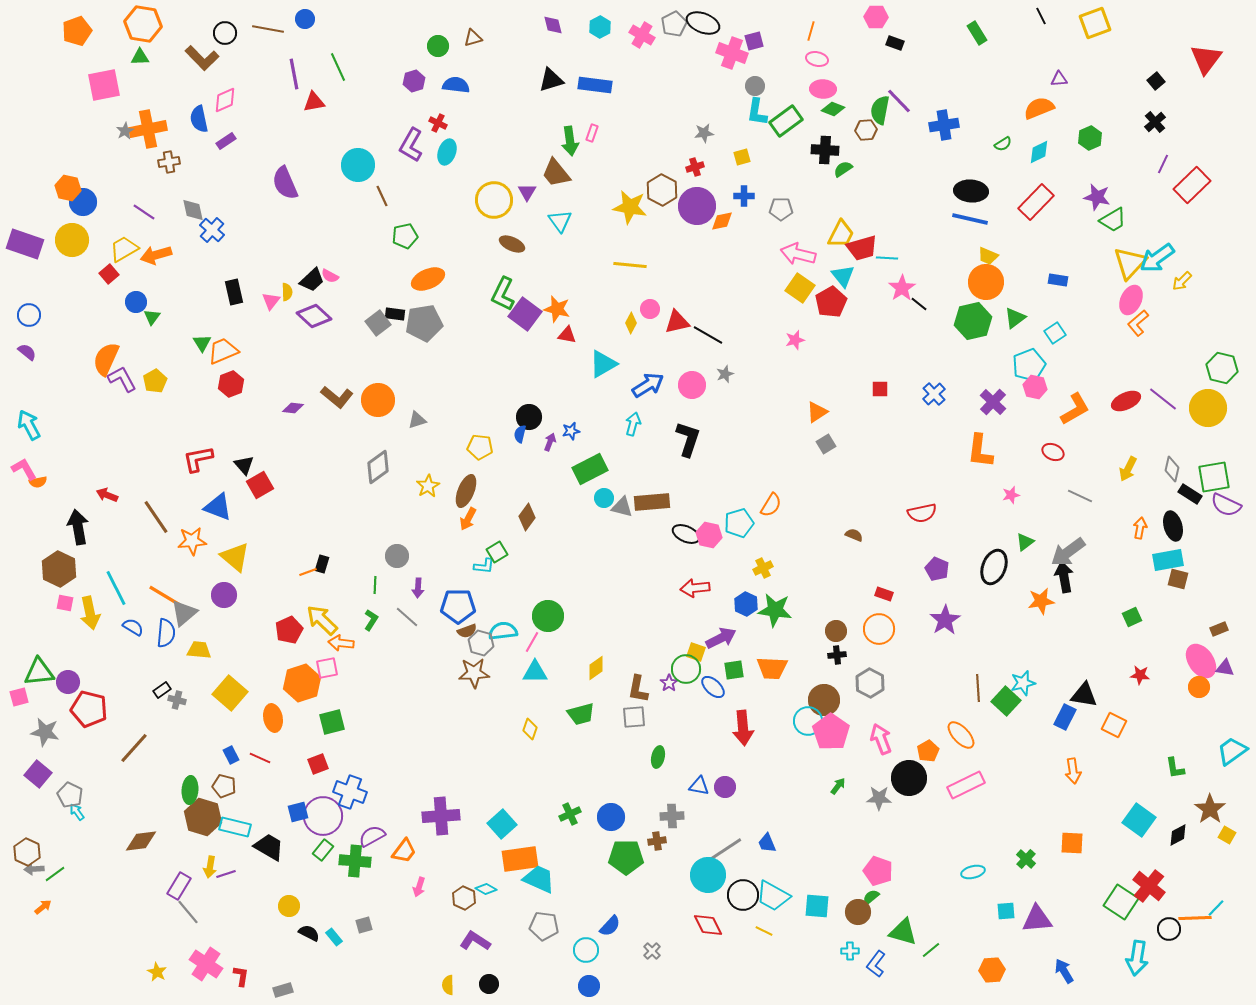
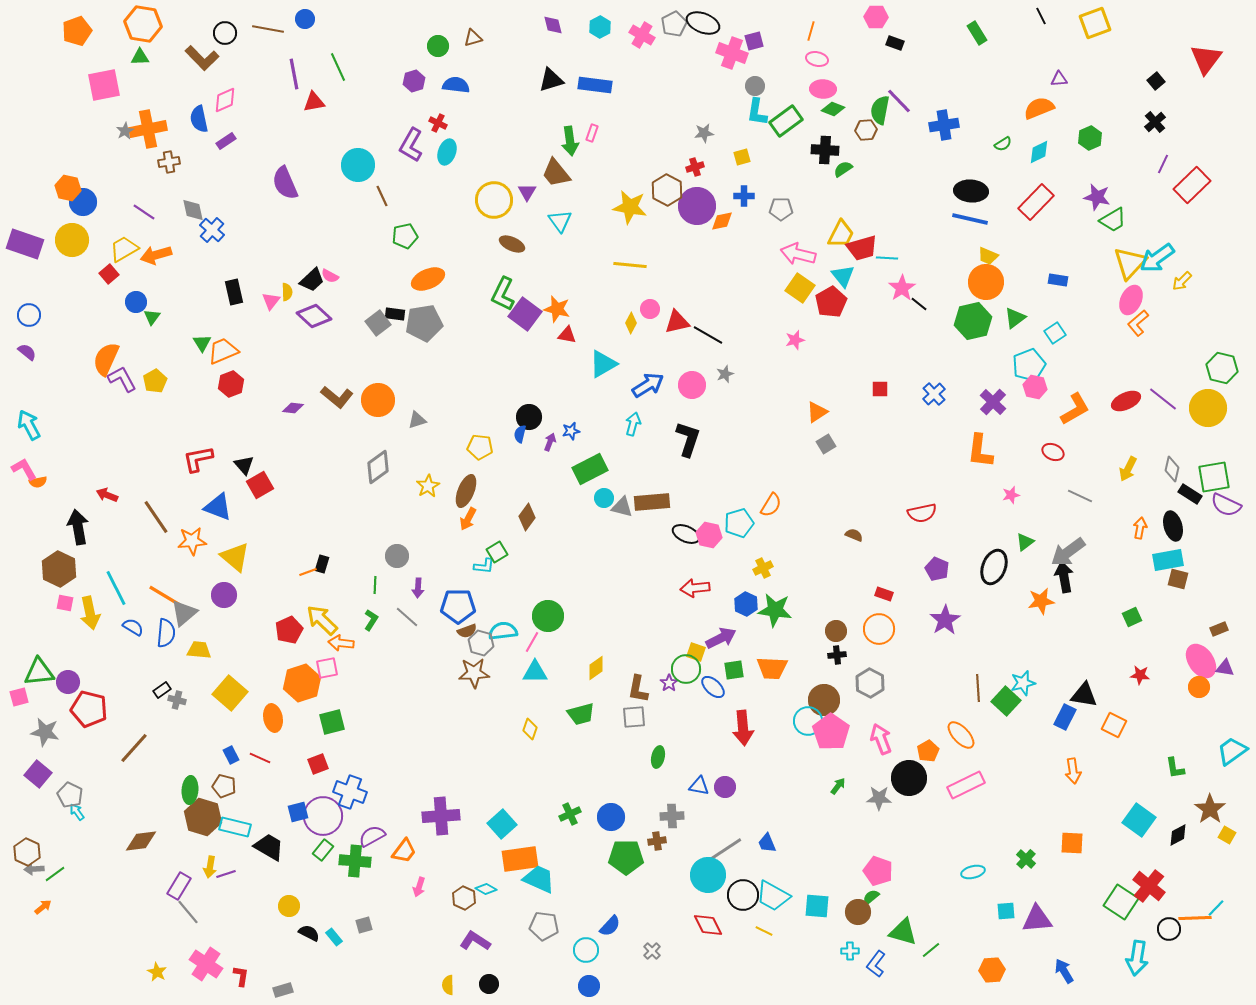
brown hexagon at (662, 190): moved 5 px right
